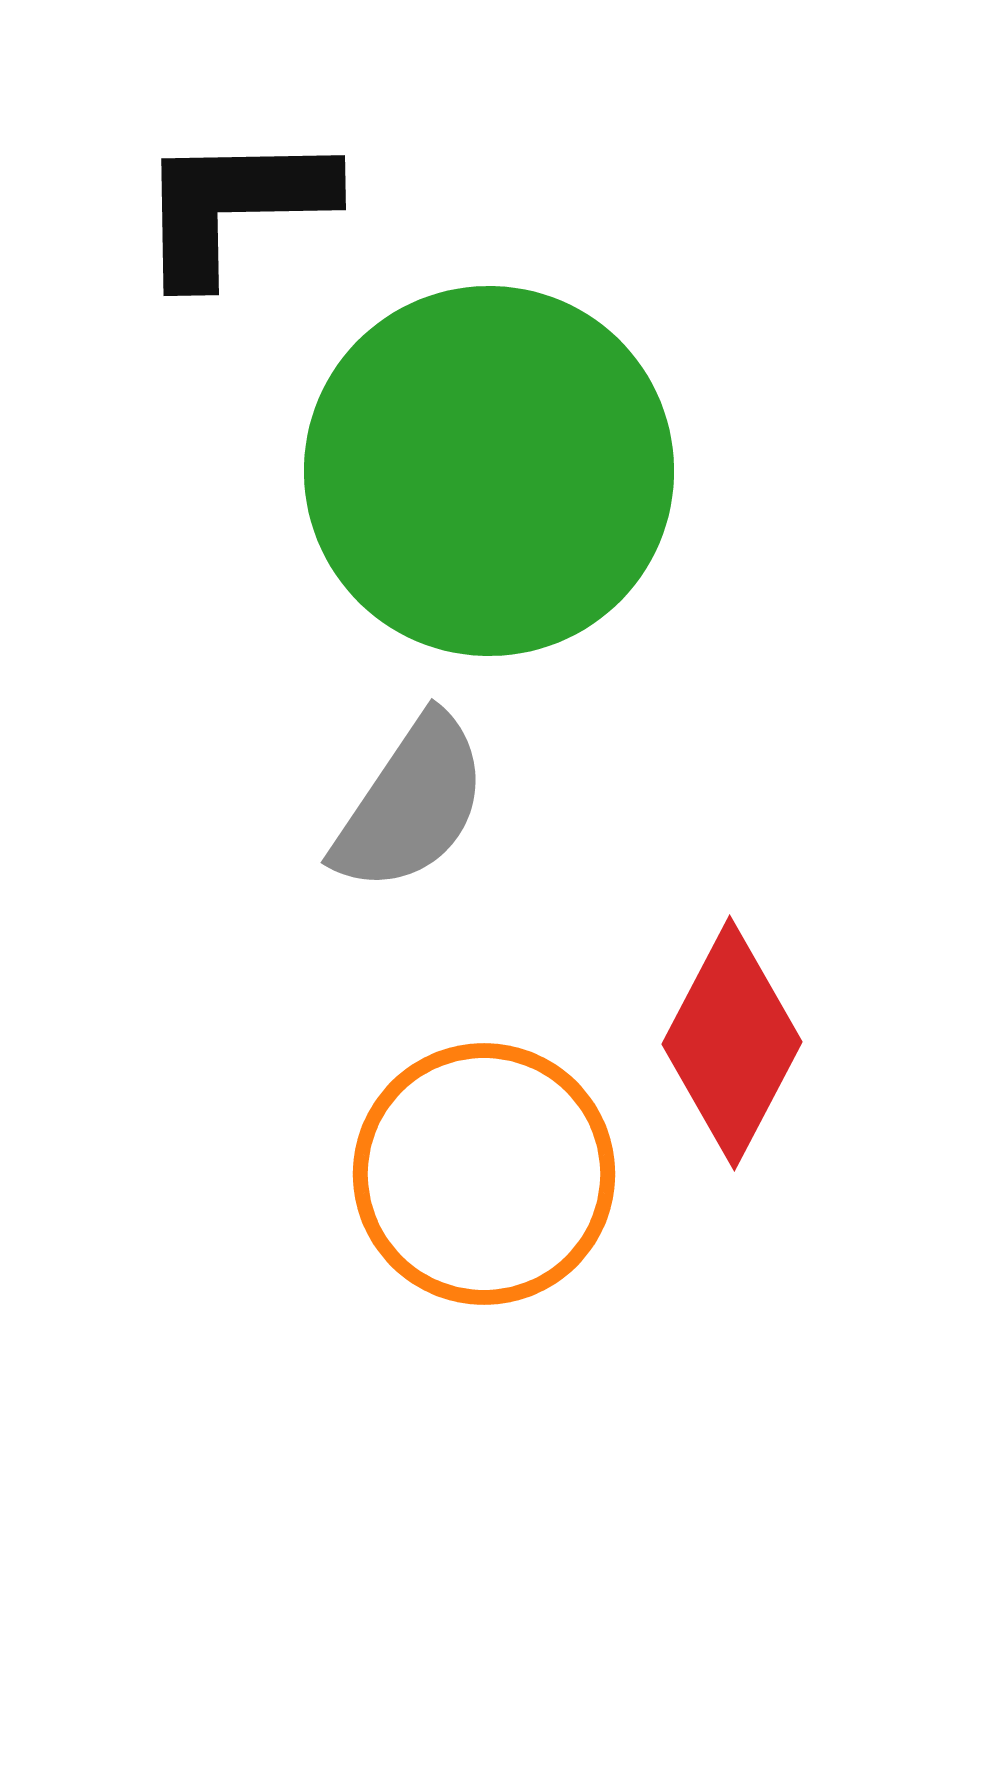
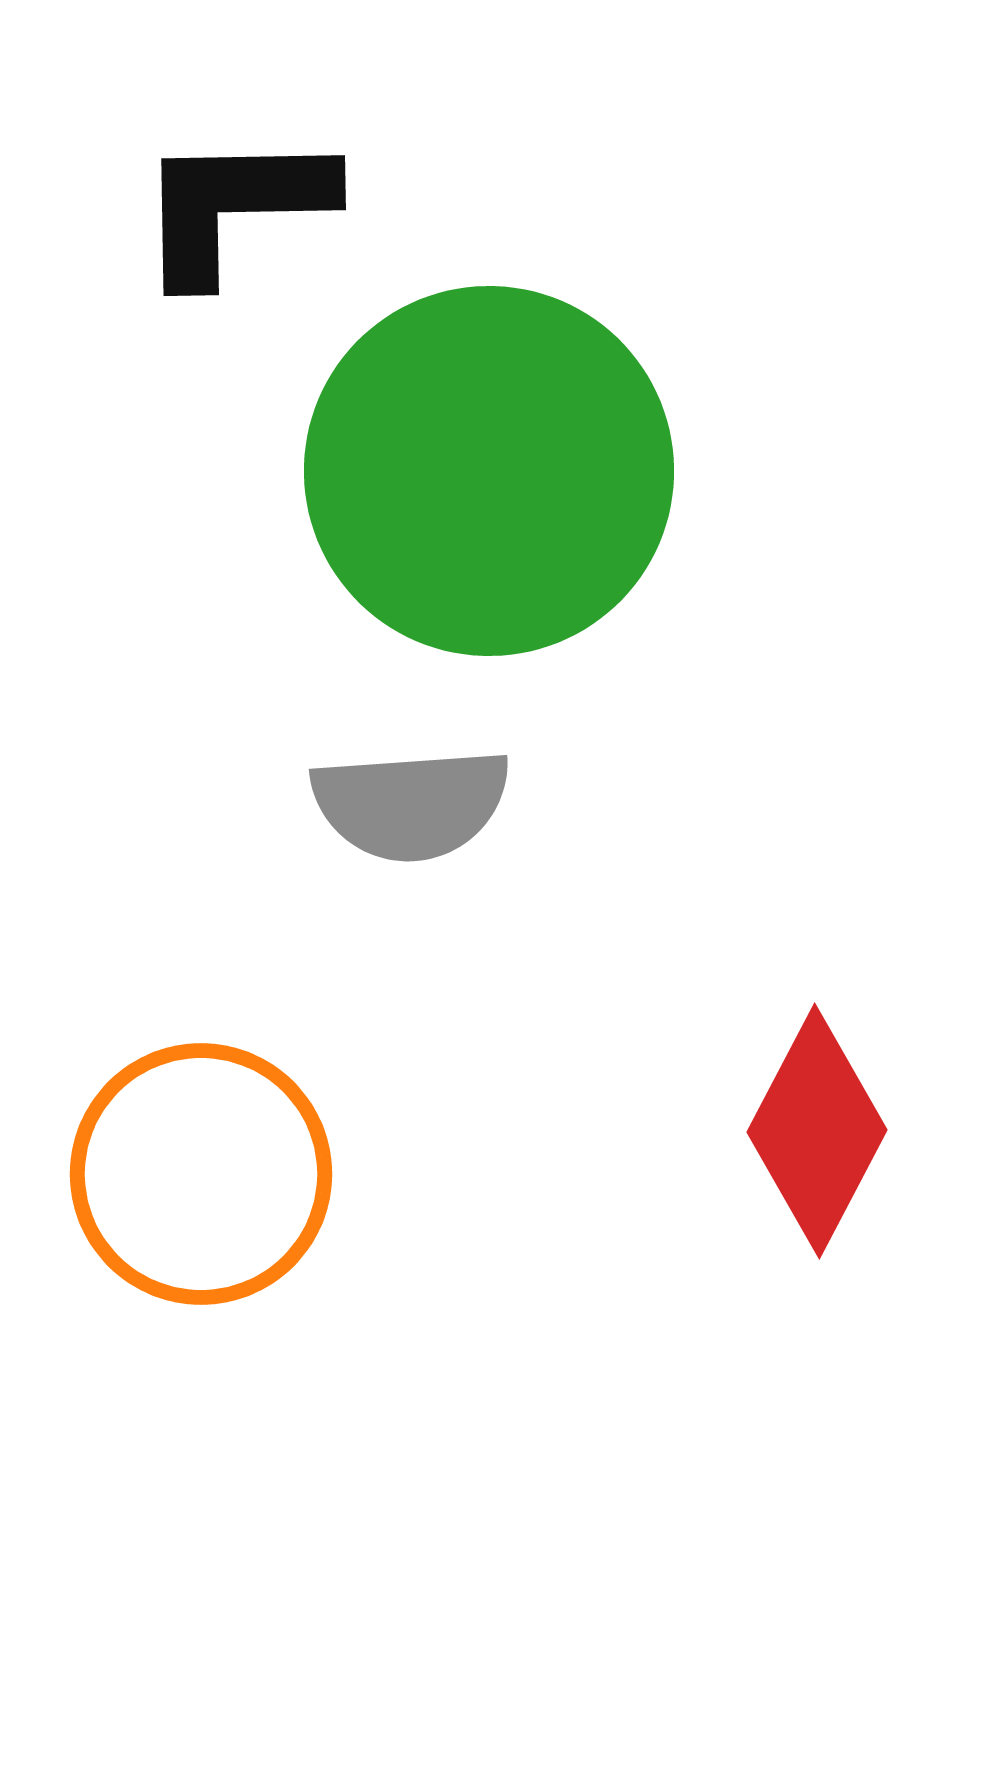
gray semicircle: rotated 52 degrees clockwise
red diamond: moved 85 px right, 88 px down
orange circle: moved 283 px left
